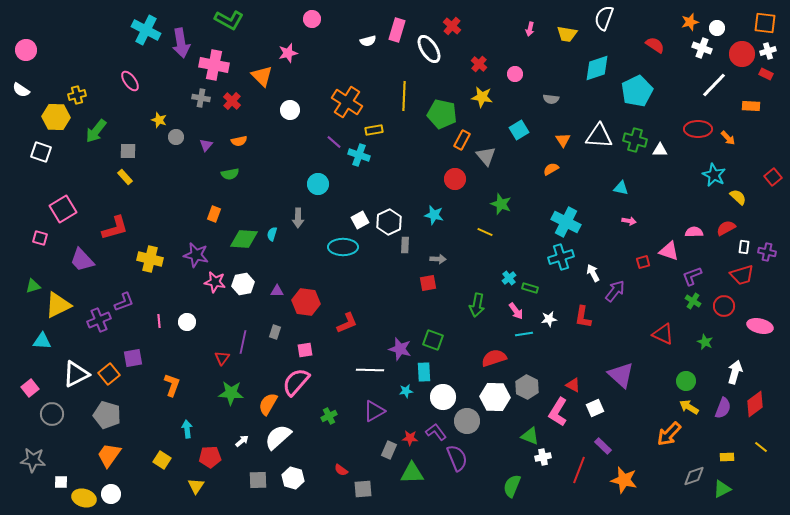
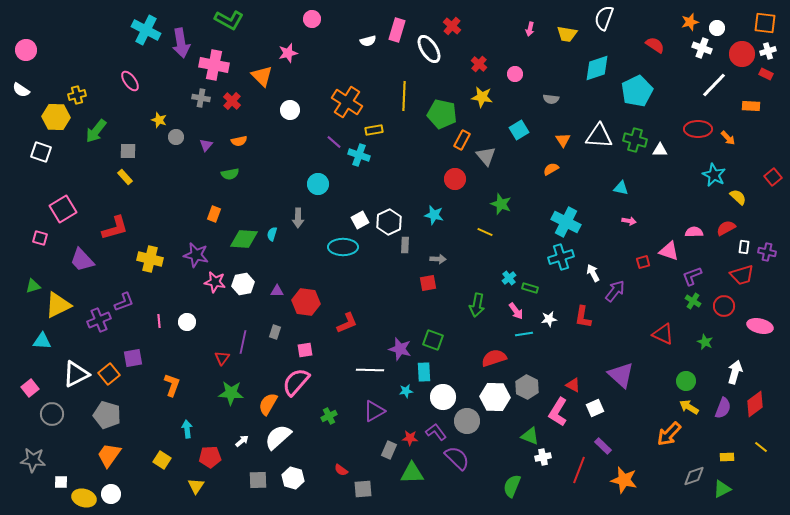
purple semicircle at (457, 458): rotated 24 degrees counterclockwise
